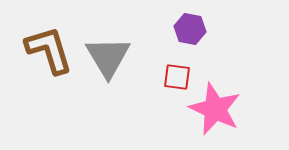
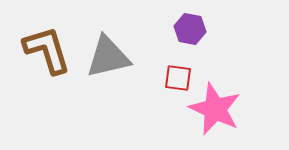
brown L-shape: moved 2 px left
gray triangle: rotated 48 degrees clockwise
red square: moved 1 px right, 1 px down
